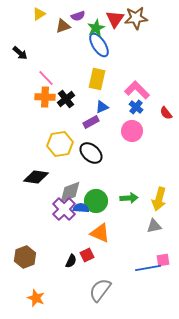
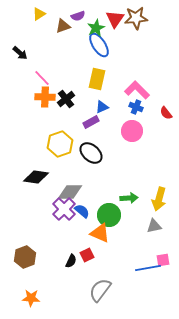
pink line: moved 4 px left
blue cross: rotated 16 degrees counterclockwise
yellow hexagon: rotated 10 degrees counterclockwise
gray diamond: rotated 20 degrees clockwise
green circle: moved 13 px right, 14 px down
blue semicircle: moved 1 px right, 3 px down; rotated 35 degrees clockwise
orange star: moved 5 px left; rotated 18 degrees counterclockwise
